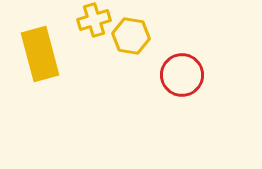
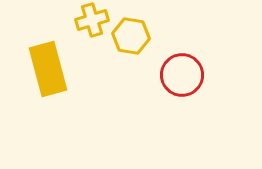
yellow cross: moved 2 px left
yellow rectangle: moved 8 px right, 15 px down
